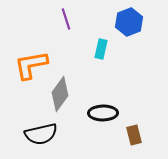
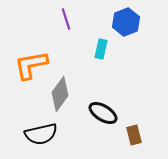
blue hexagon: moved 3 px left
black ellipse: rotated 32 degrees clockwise
